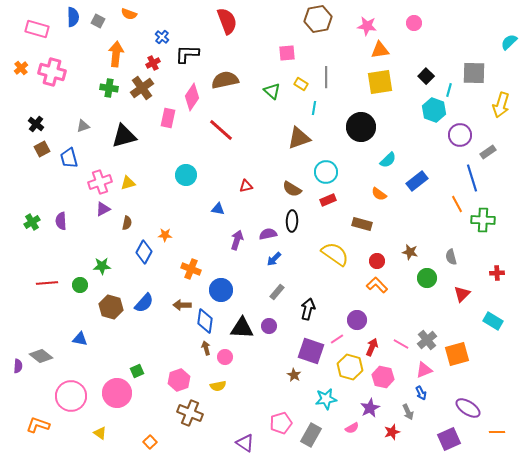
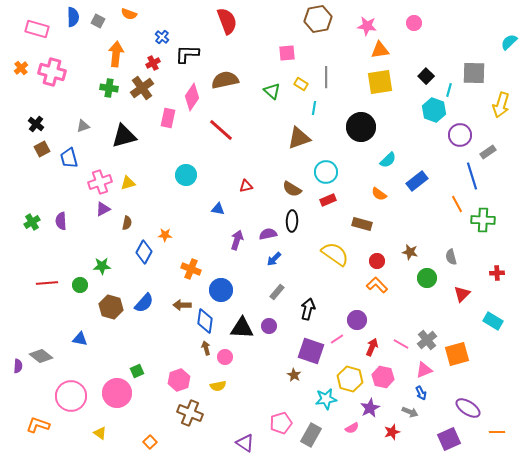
blue line at (472, 178): moved 2 px up
yellow hexagon at (350, 367): moved 12 px down
gray arrow at (408, 412): moved 2 px right; rotated 42 degrees counterclockwise
